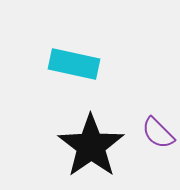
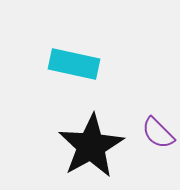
black star: rotated 6 degrees clockwise
